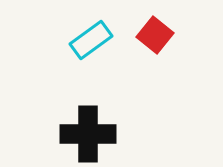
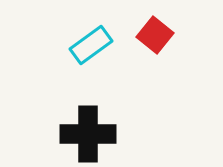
cyan rectangle: moved 5 px down
